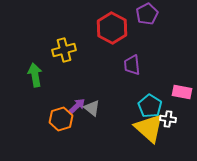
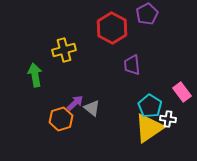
pink rectangle: rotated 42 degrees clockwise
purple arrow: moved 2 px left, 3 px up
yellow triangle: rotated 44 degrees clockwise
